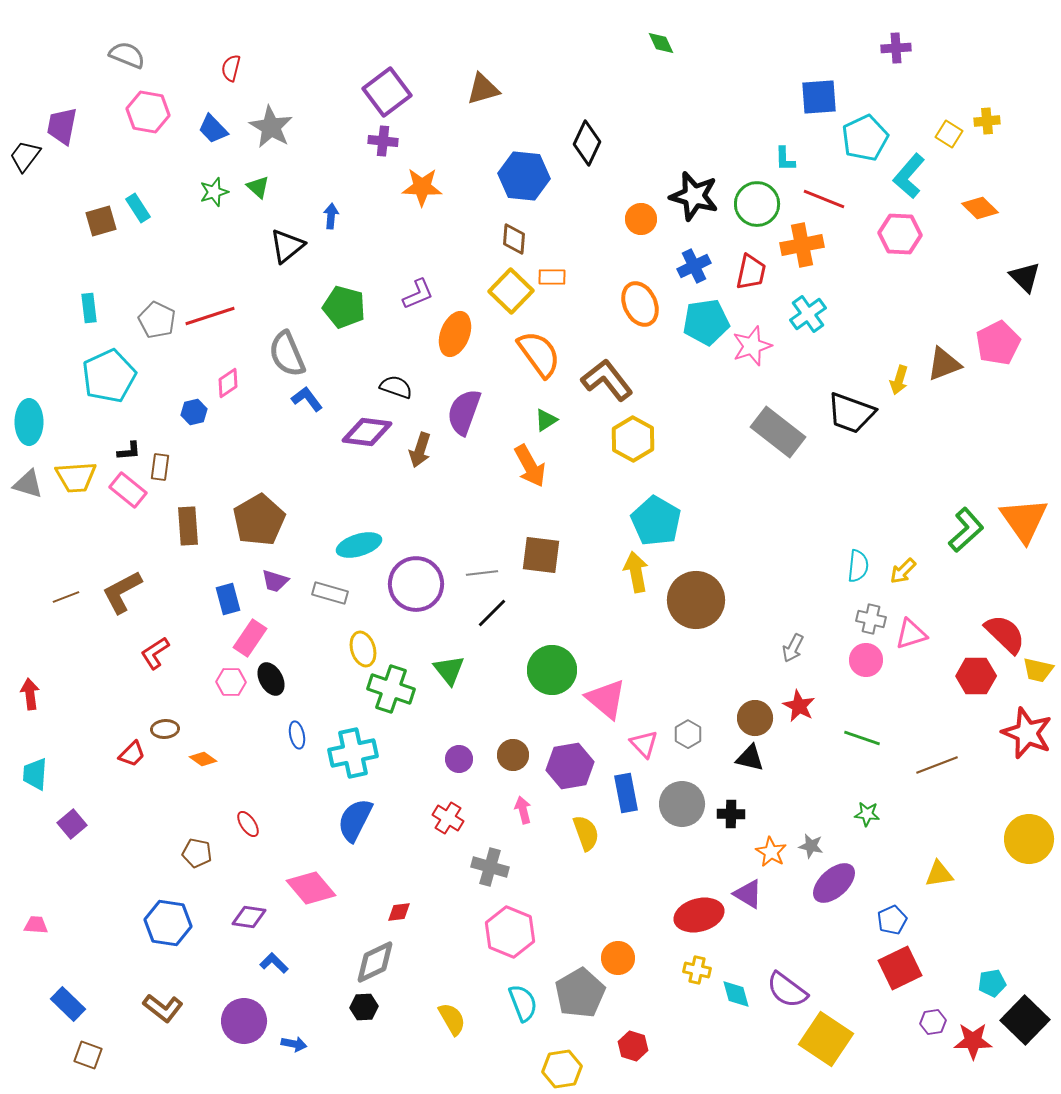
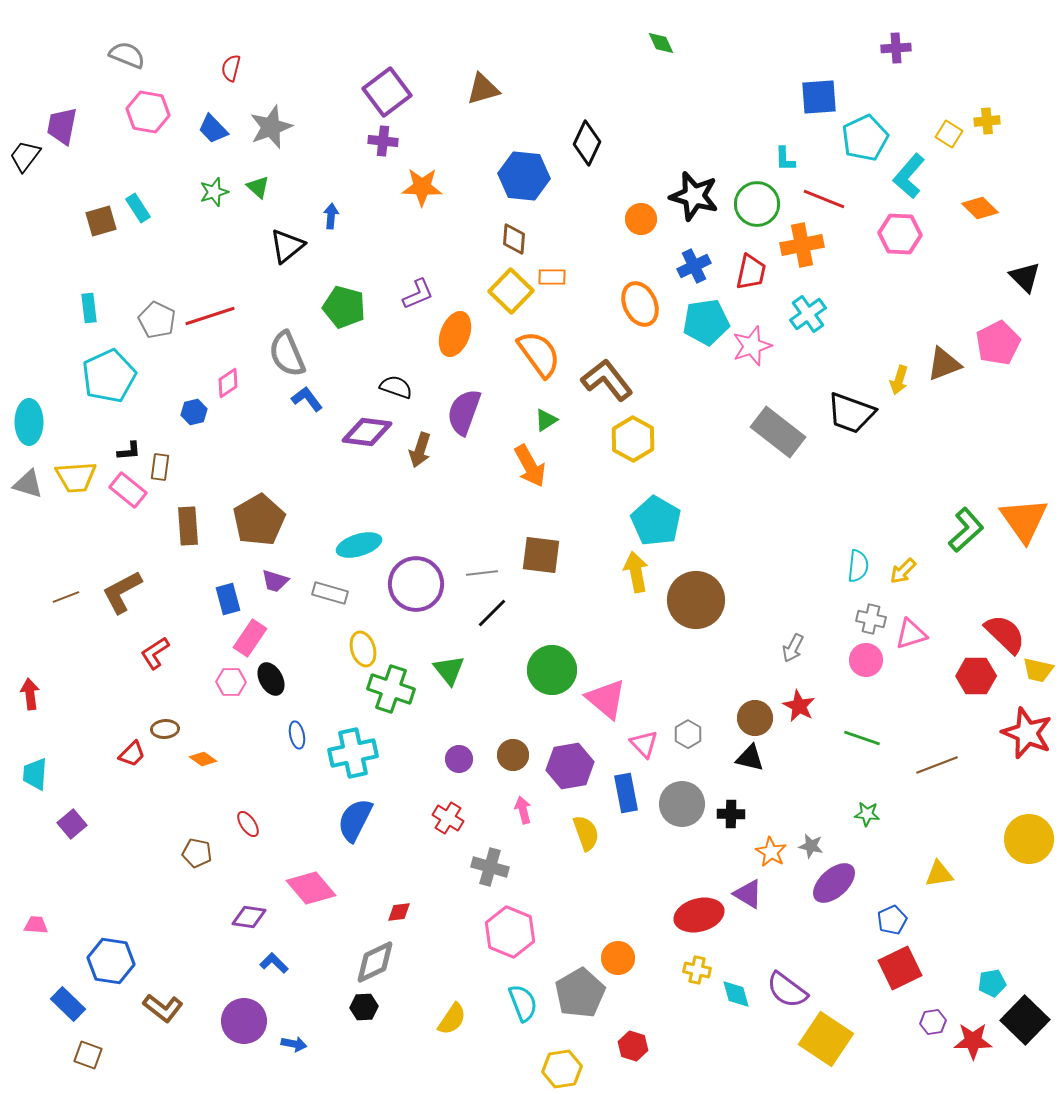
gray star at (271, 127): rotated 21 degrees clockwise
blue hexagon at (168, 923): moved 57 px left, 38 px down
yellow semicircle at (452, 1019): rotated 64 degrees clockwise
